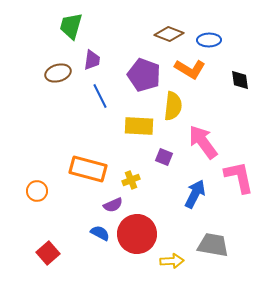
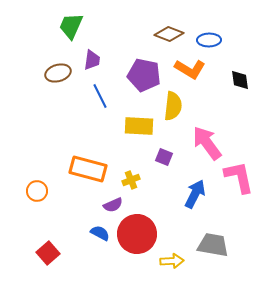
green trapezoid: rotated 8 degrees clockwise
purple pentagon: rotated 8 degrees counterclockwise
pink arrow: moved 4 px right, 1 px down
